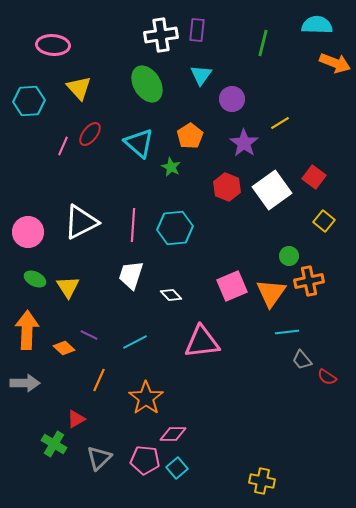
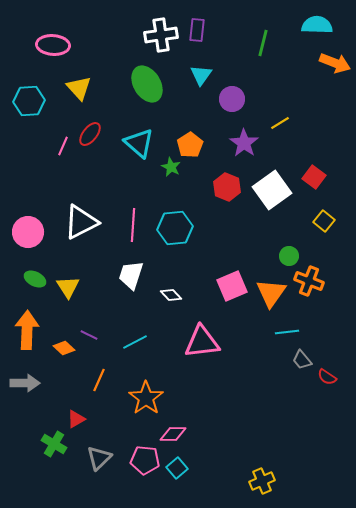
orange pentagon at (190, 136): moved 9 px down
orange cross at (309, 281): rotated 32 degrees clockwise
yellow cross at (262, 481): rotated 35 degrees counterclockwise
